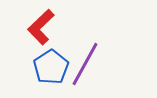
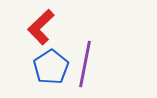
purple line: rotated 18 degrees counterclockwise
